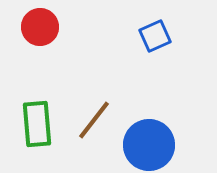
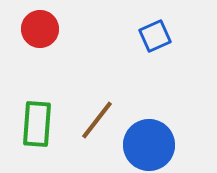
red circle: moved 2 px down
brown line: moved 3 px right
green rectangle: rotated 9 degrees clockwise
